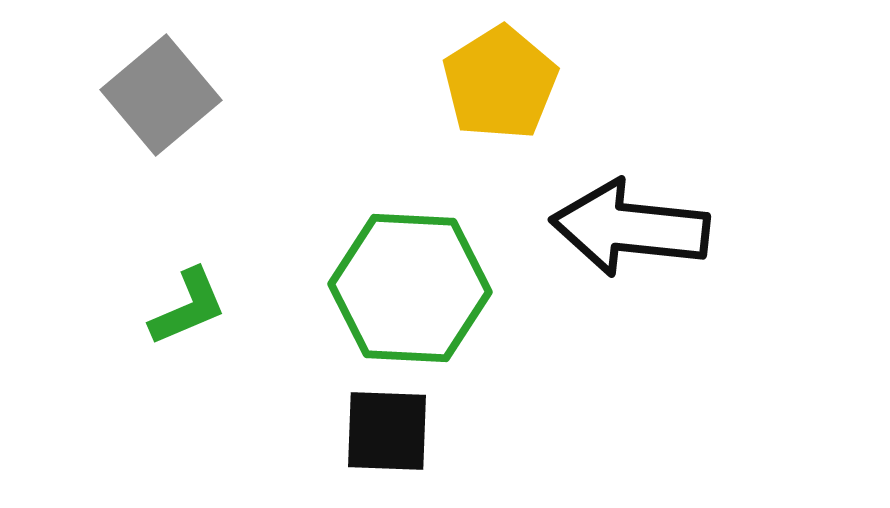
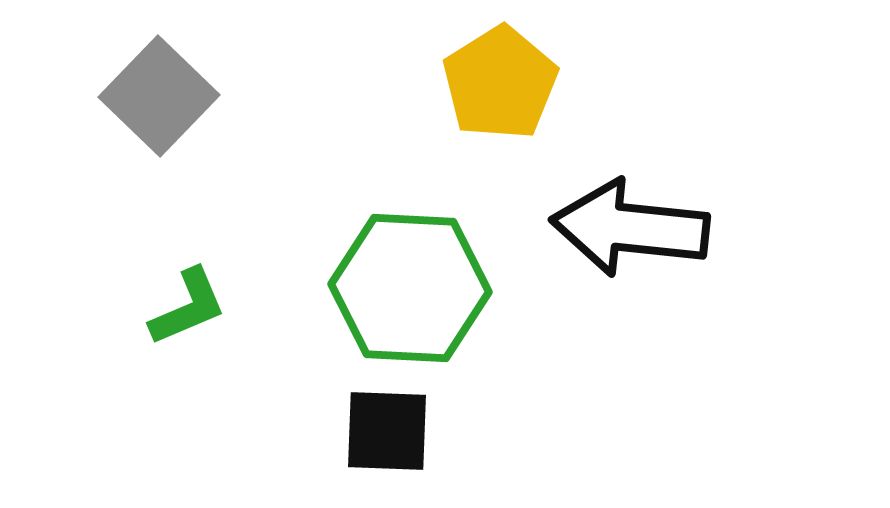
gray square: moved 2 px left, 1 px down; rotated 6 degrees counterclockwise
